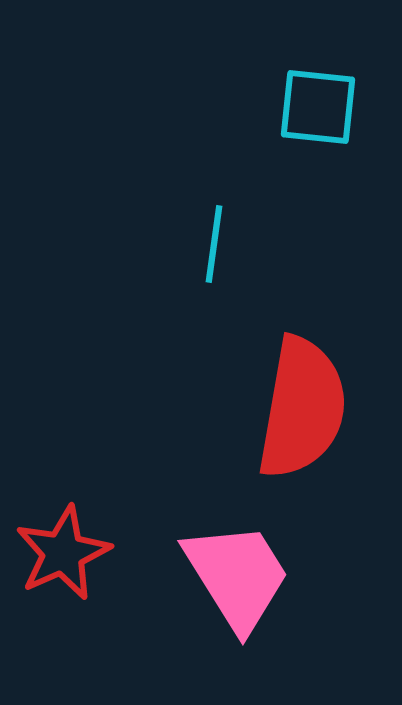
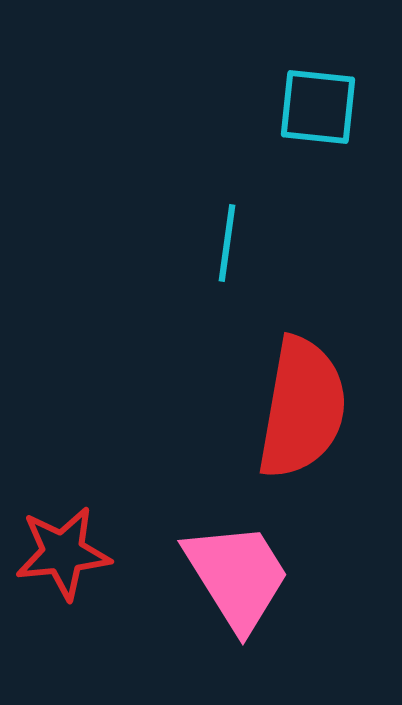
cyan line: moved 13 px right, 1 px up
red star: rotated 18 degrees clockwise
